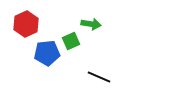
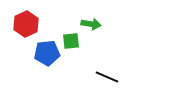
green square: rotated 18 degrees clockwise
black line: moved 8 px right
